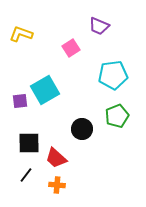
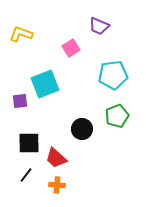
cyan square: moved 6 px up; rotated 8 degrees clockwise
